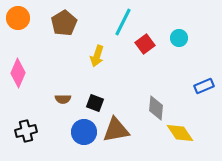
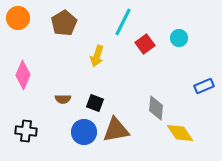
pink diamond: moved 5 px right, 2 px down
black cross: rotated 20 degrees clockwise
